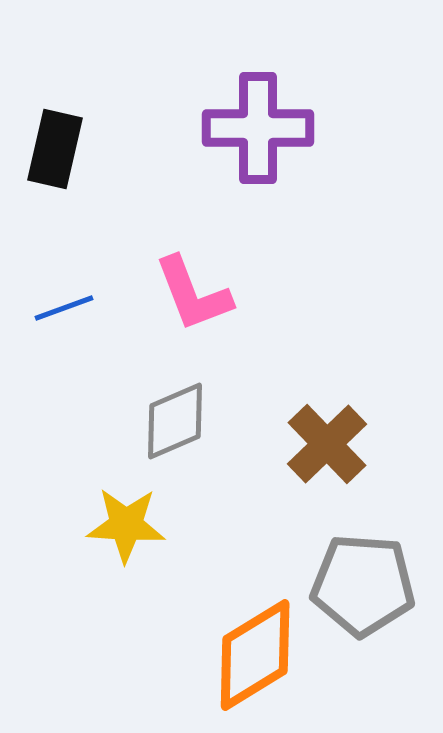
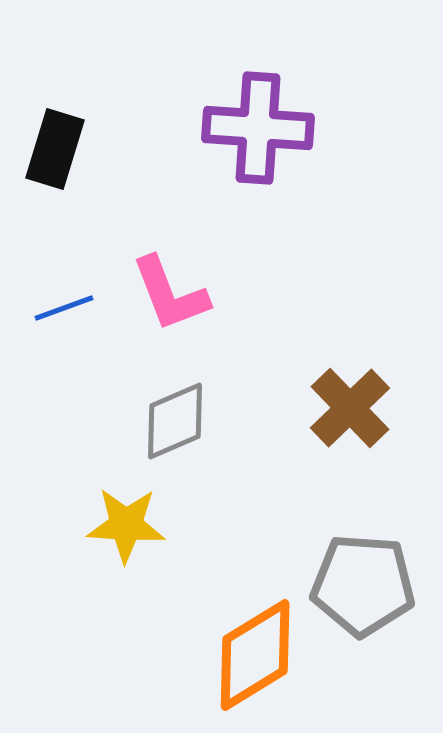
purple cross: rotated 4 degrees clockwise
black rectangle: rotated 4 degrees clockwise
pink L-shape: moved 23 px left
brown cross: moved 23 px right, 36 px up
